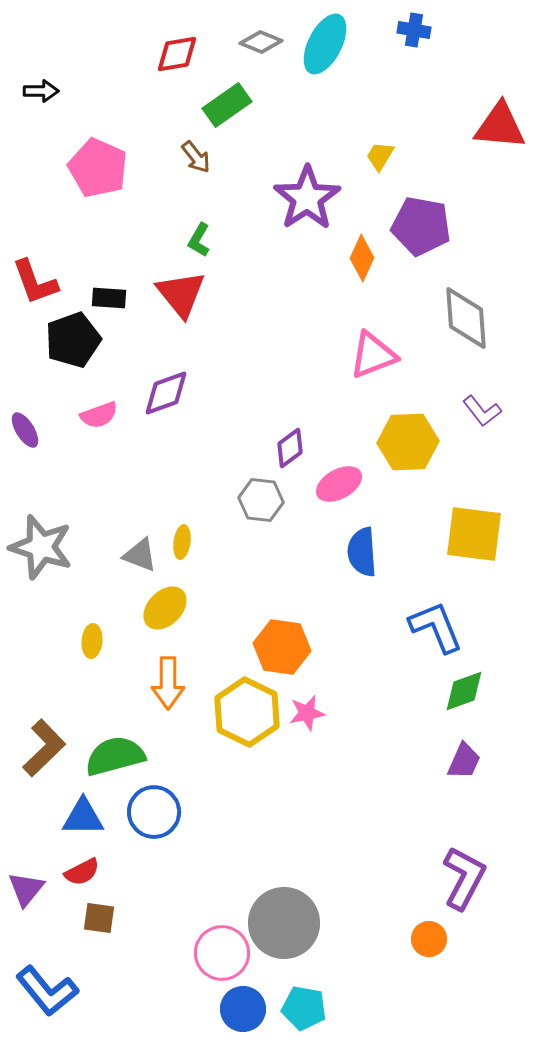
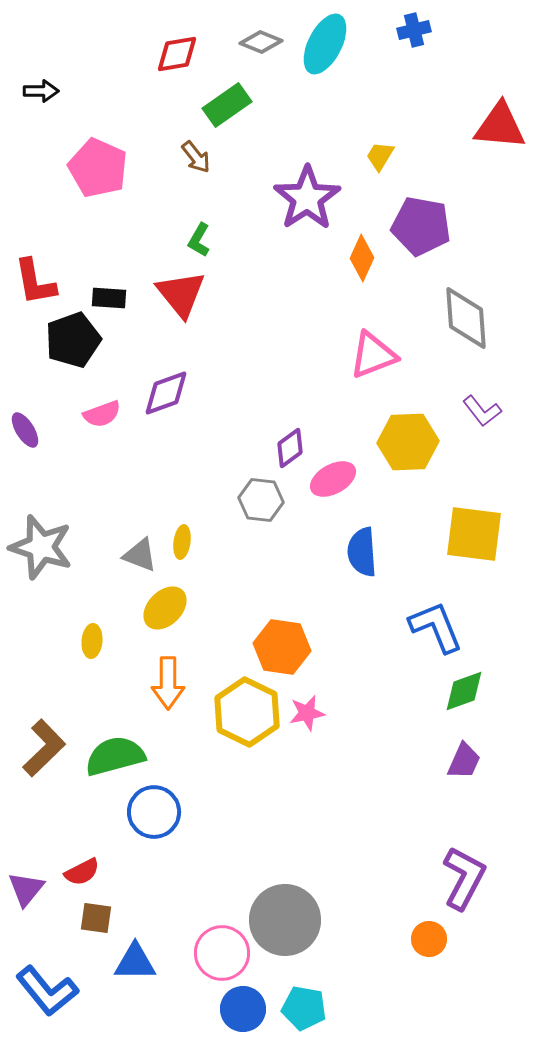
blue cross at (414, 30): rotated 24 degrees counterclockwise
red L-shape at (35, 282): rotated 10 degrees clockwise
pink semicircle at (99, 415): moved 3 px right, 1 px up
pink ellipse at (339, 484): moved 6 px left, 5 px up
blue triangle at (83, 817): moved 52 px right, 145 px down
brown square at (99, 918): moved 3 px left
gray circle at (284, 923): moved 1 px right, 3 px up
